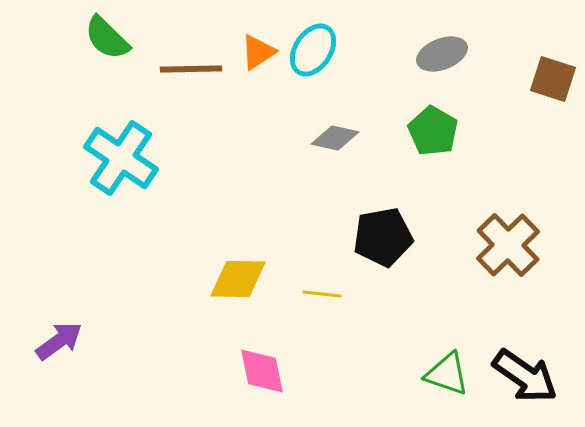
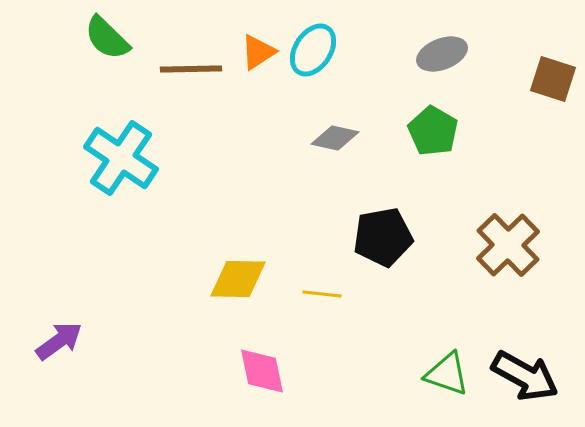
black arrow: rotated 6 degrees counterclockwise
